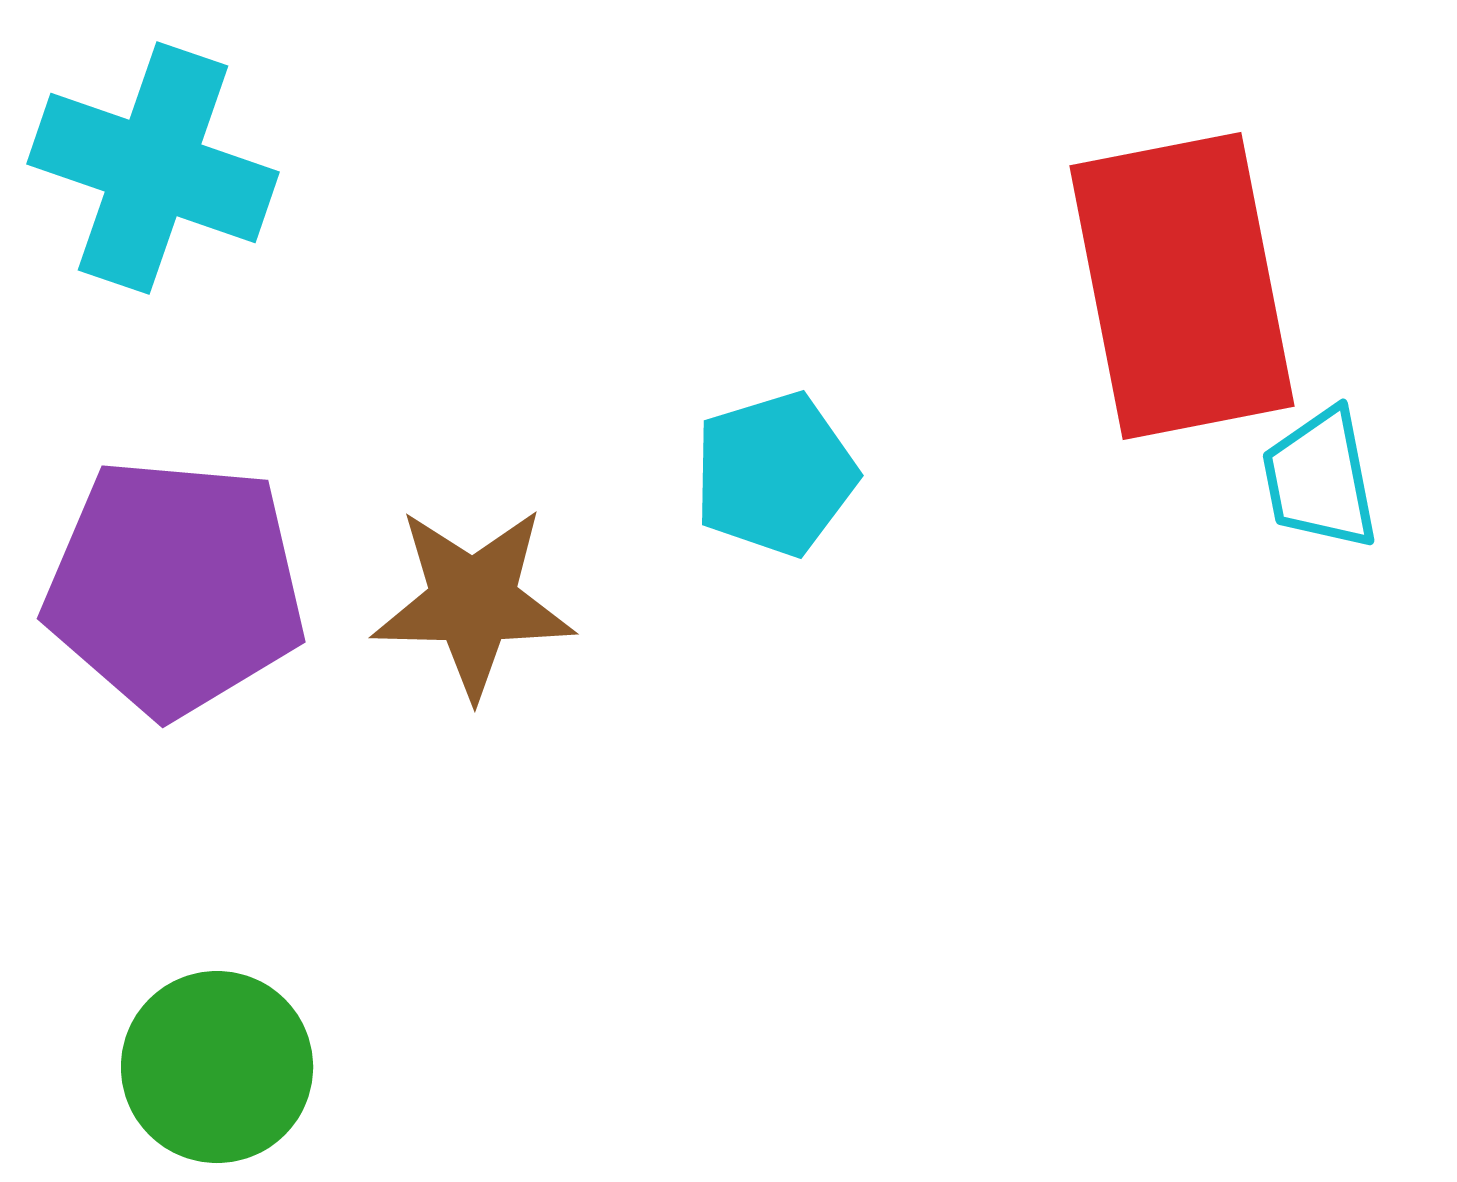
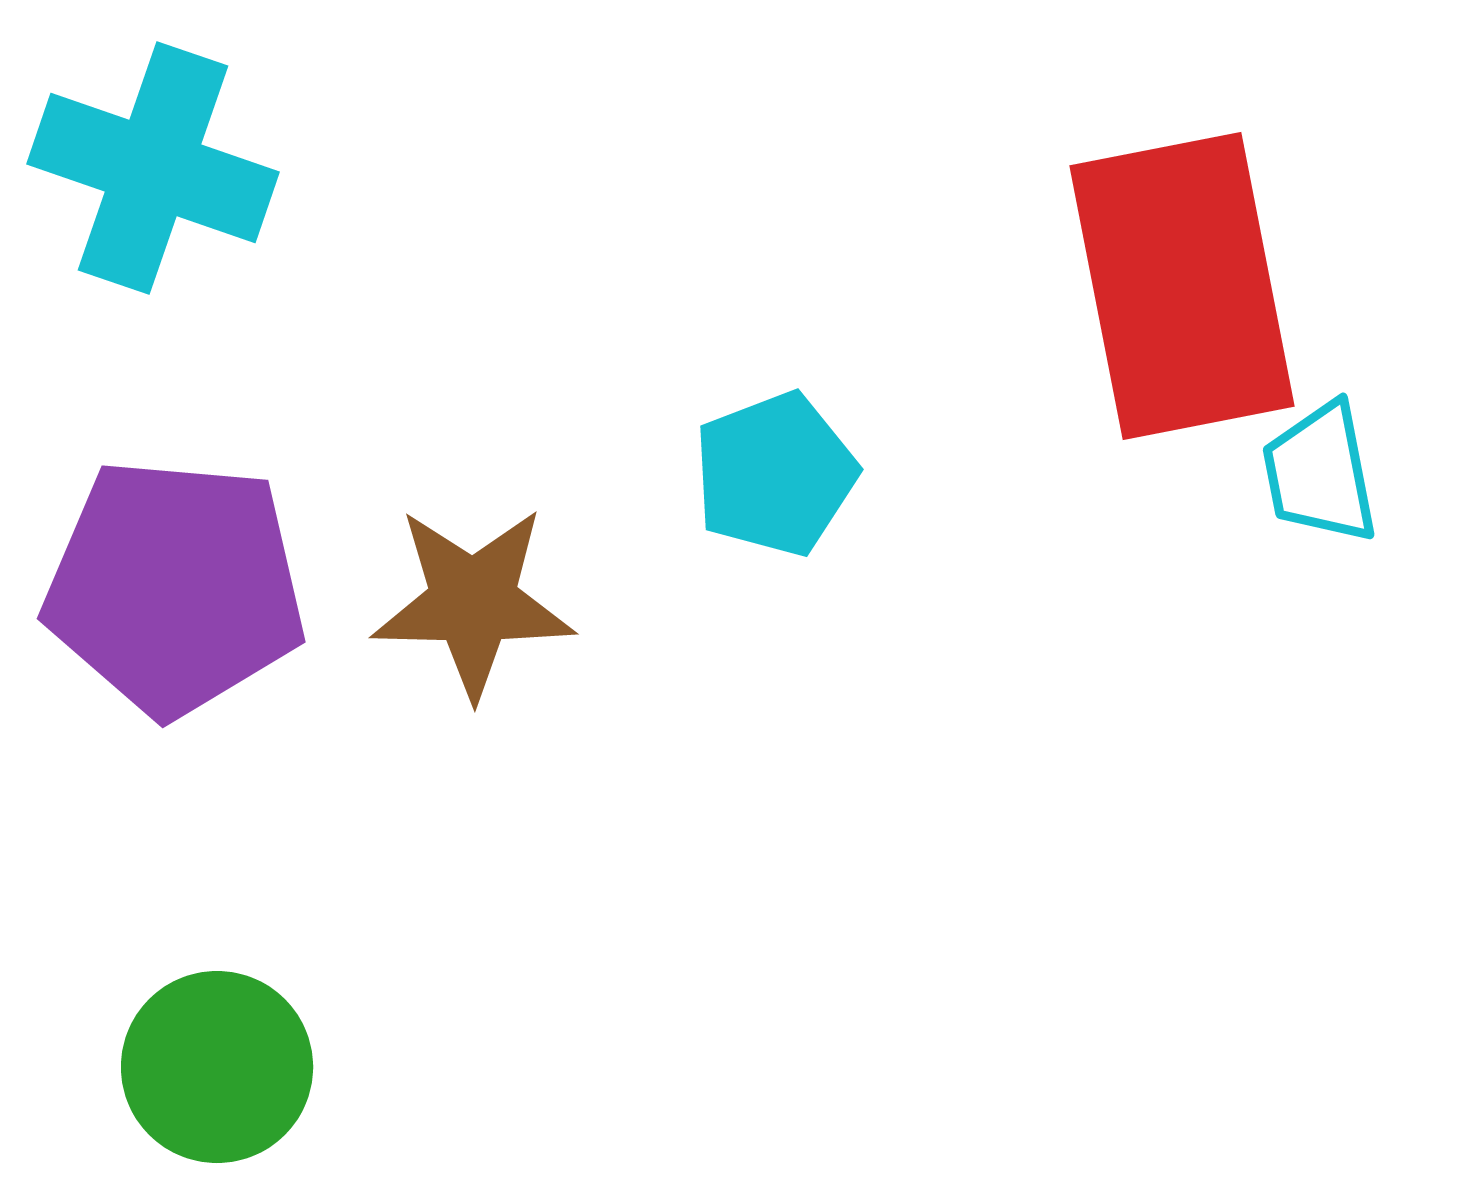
cyan pentagon: rotated 4 degrees counterclockwise
cyan trapezoid: moved 6 px up
